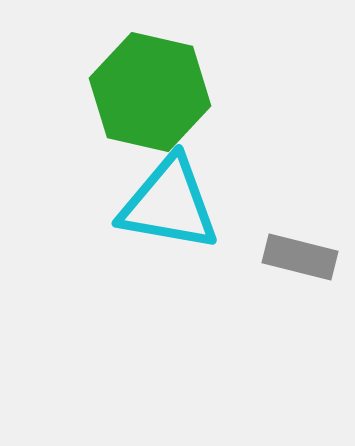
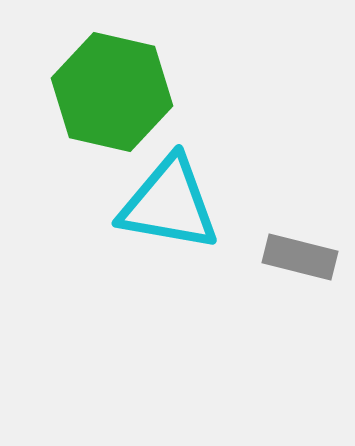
green hexagon: moved 38 px left
